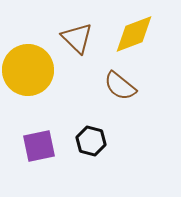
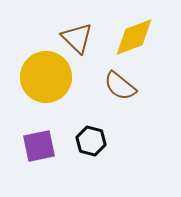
yellow diamond: moved 3 px down
yellow circle: moved 18 px right, 7 px down
